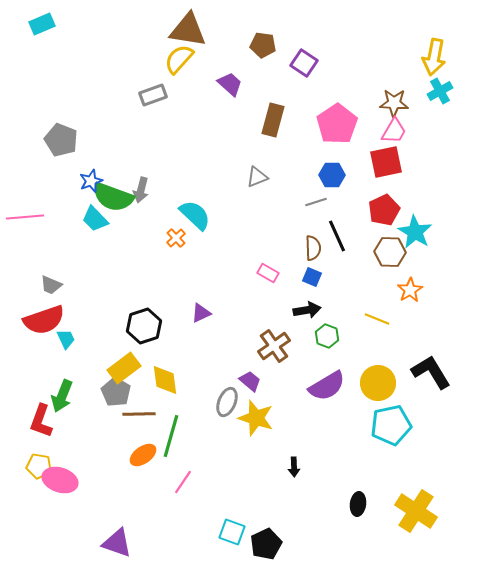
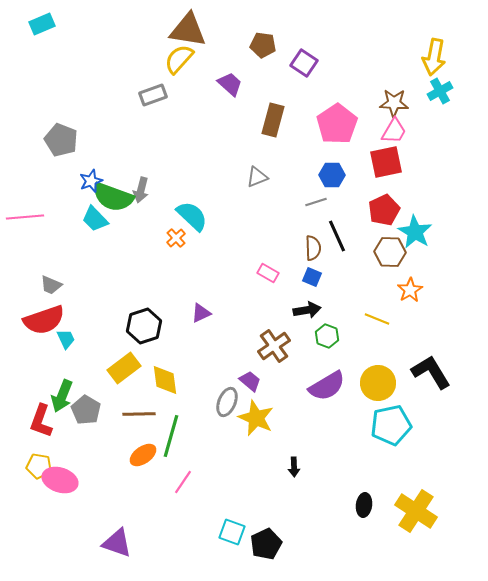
cyan semicircle at (195, 215): moved 3 px left, 1 px down
gray pentagon at (116, 392): moved 30 px left, 18 px down
yellow star at (256, 418): rotated 6 degrees clockwise
black ellipse at (358, 504): moved 6 px right, 1 px down
